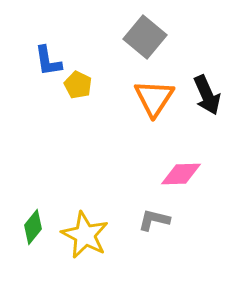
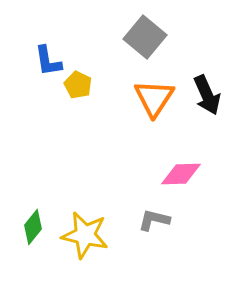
yellow star: rotated 15 degrees counterclockwise
